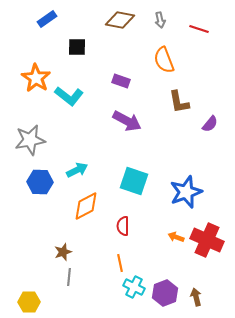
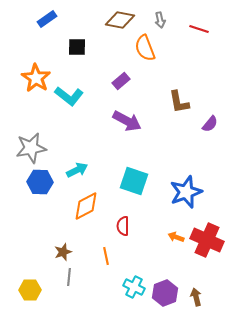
orange semicircle: moved 19 px left, 12 px up
purple rectangle: rotated 60 degrees counterclockwise
gray star: moved 1 px right, 8 px down
orange line: moved 14 px left, 7 px up
yellow hexagon: moved 1 px right, 12 px up
